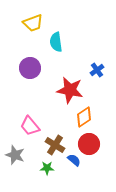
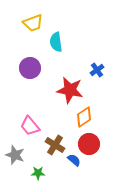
green star: moved 9 px left, 5 px down
